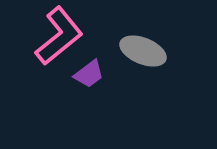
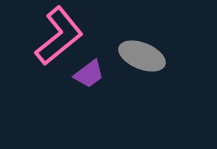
gray ellipse: moved 1 px left, 5 px down
